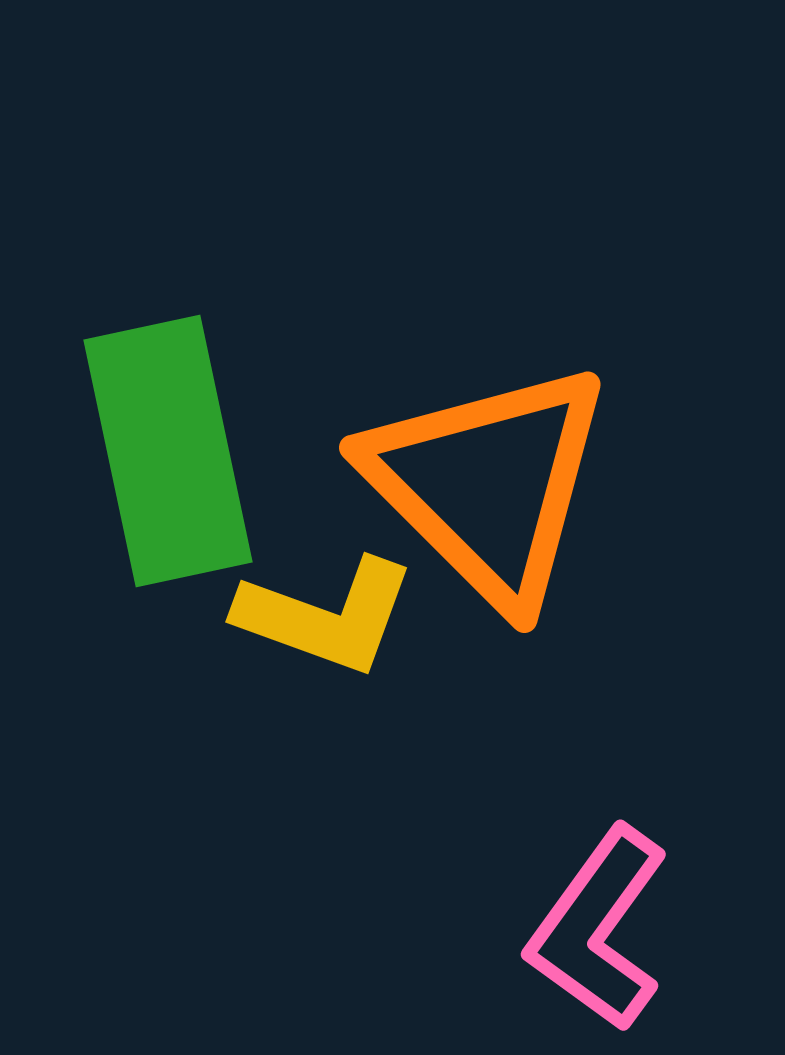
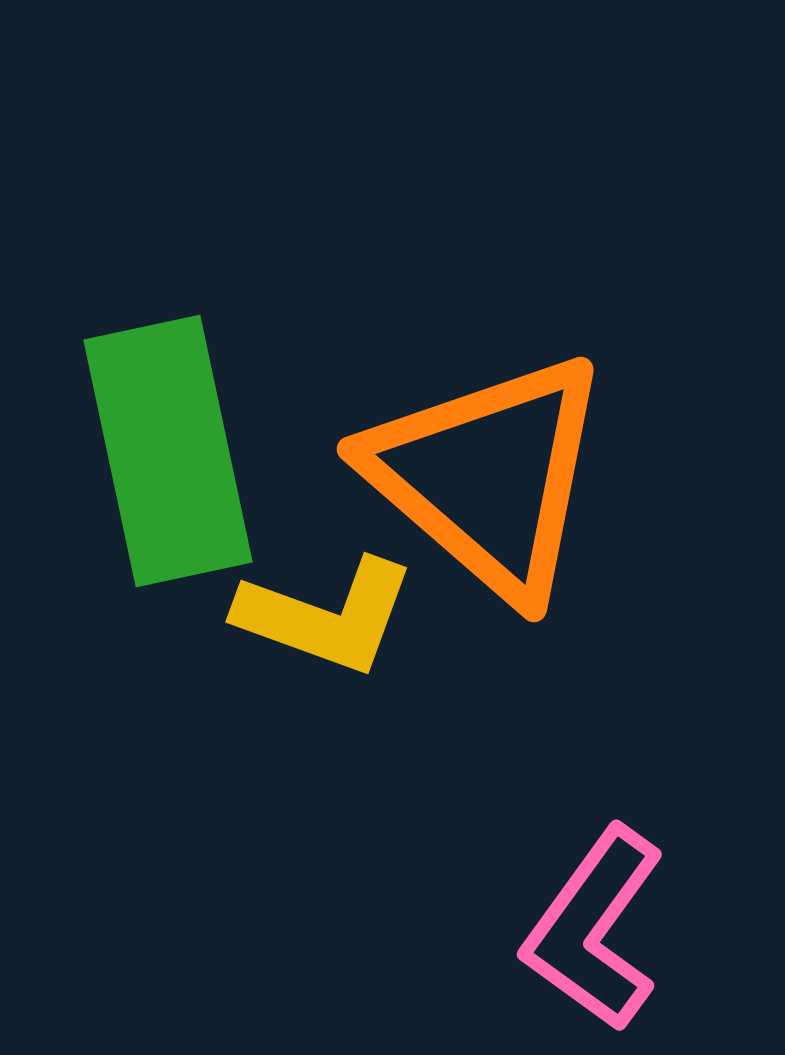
orange triangle: moved 8 px up; rotated 4 degrees counterclockwise
pink L-shape: moved 4 px left
